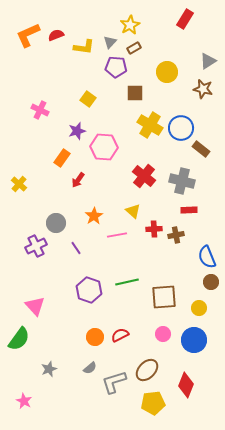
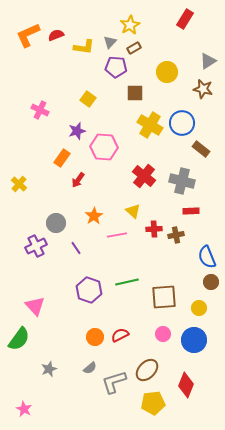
blue circle at (181, 128): moved 1 px right, 5 px up
red rectangle at (189, 210): moved 2 px right, 1 px down
pink star at (24, 401): moved 8 px down
